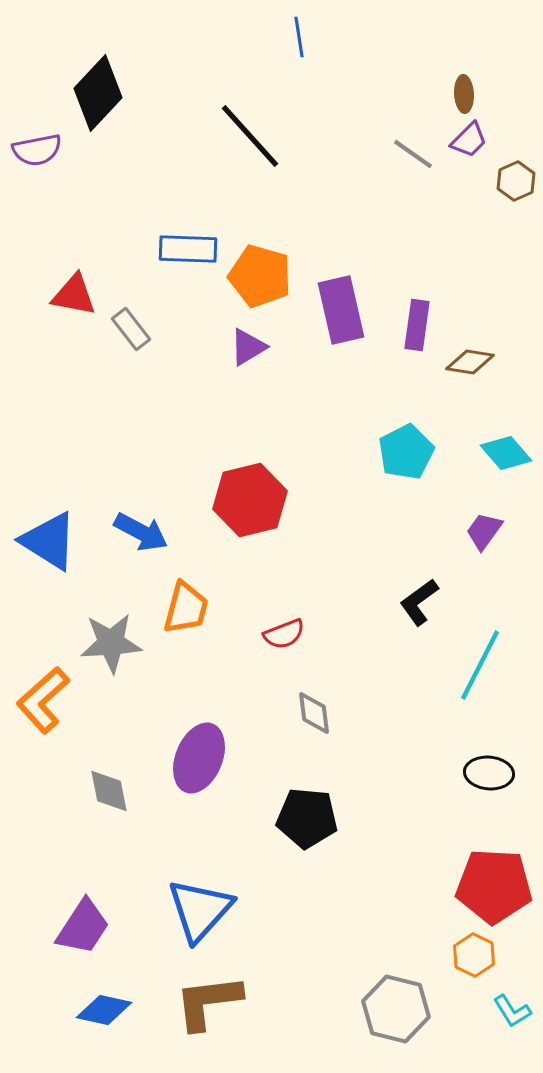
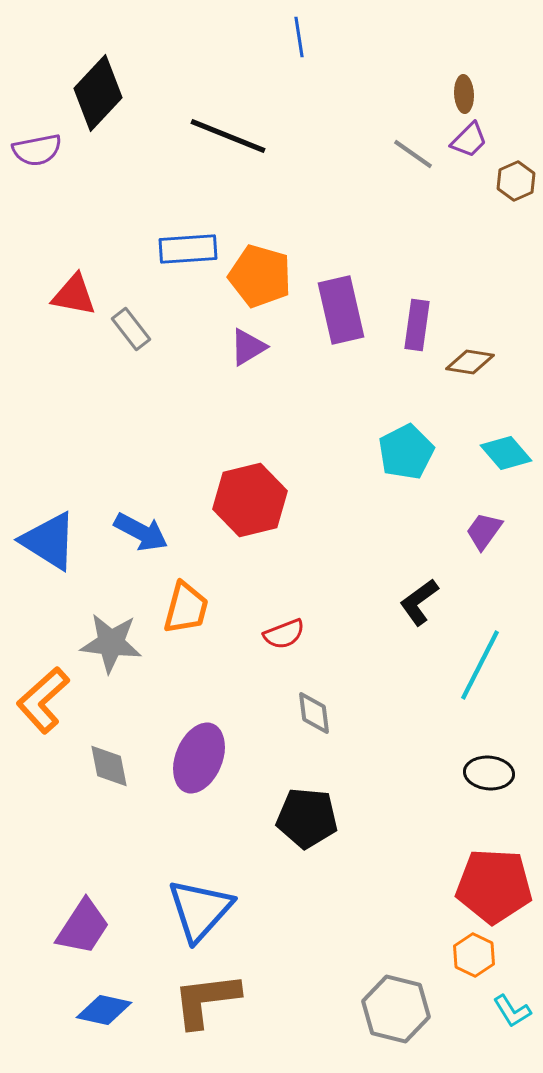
black line at (250, 136): moved 22 px left; rotated 26 degrees counterclockwise
blue rectangle at (188, 249): rotated 6 degrees counterclockwise
gray star at (111, 643): rotated 10 degrees clockwise
gray diamond at (109, 791): moved 25 px up
brown L-shape at (208, 1002): moved 2 px left, 2 px up
